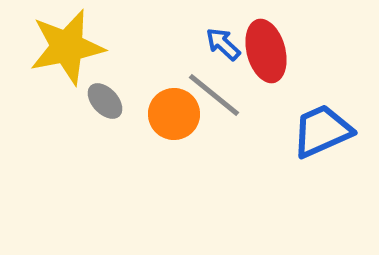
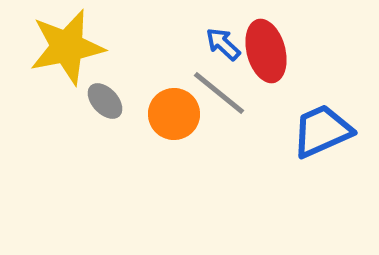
gray line: moved 5 px right, 2 px up
